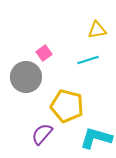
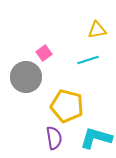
purple semicircle: moved 12 px right, 4 px down; rotated 130 degrees clockwise
